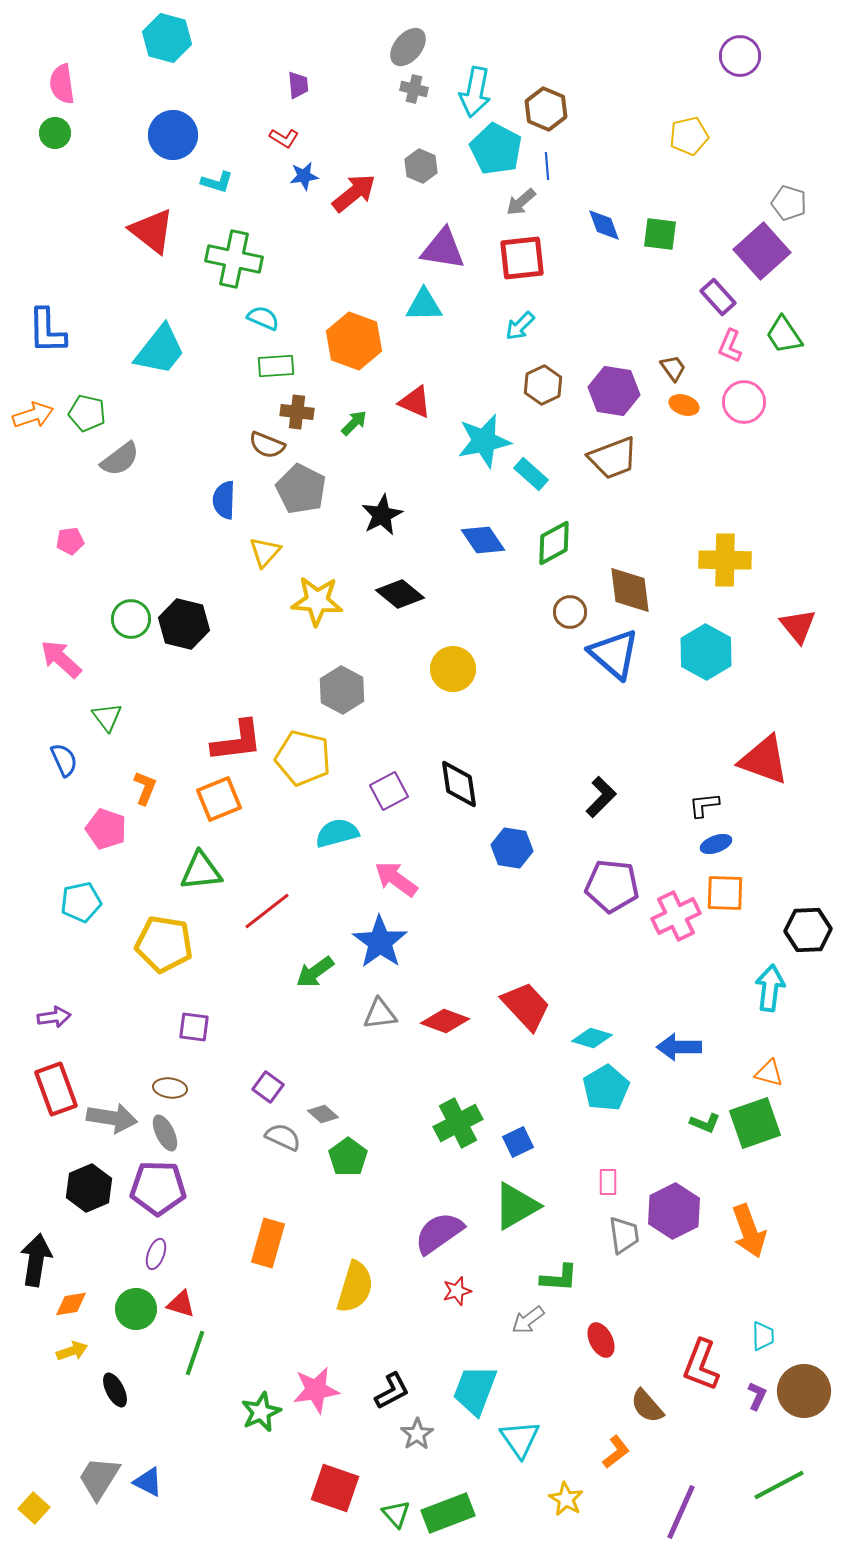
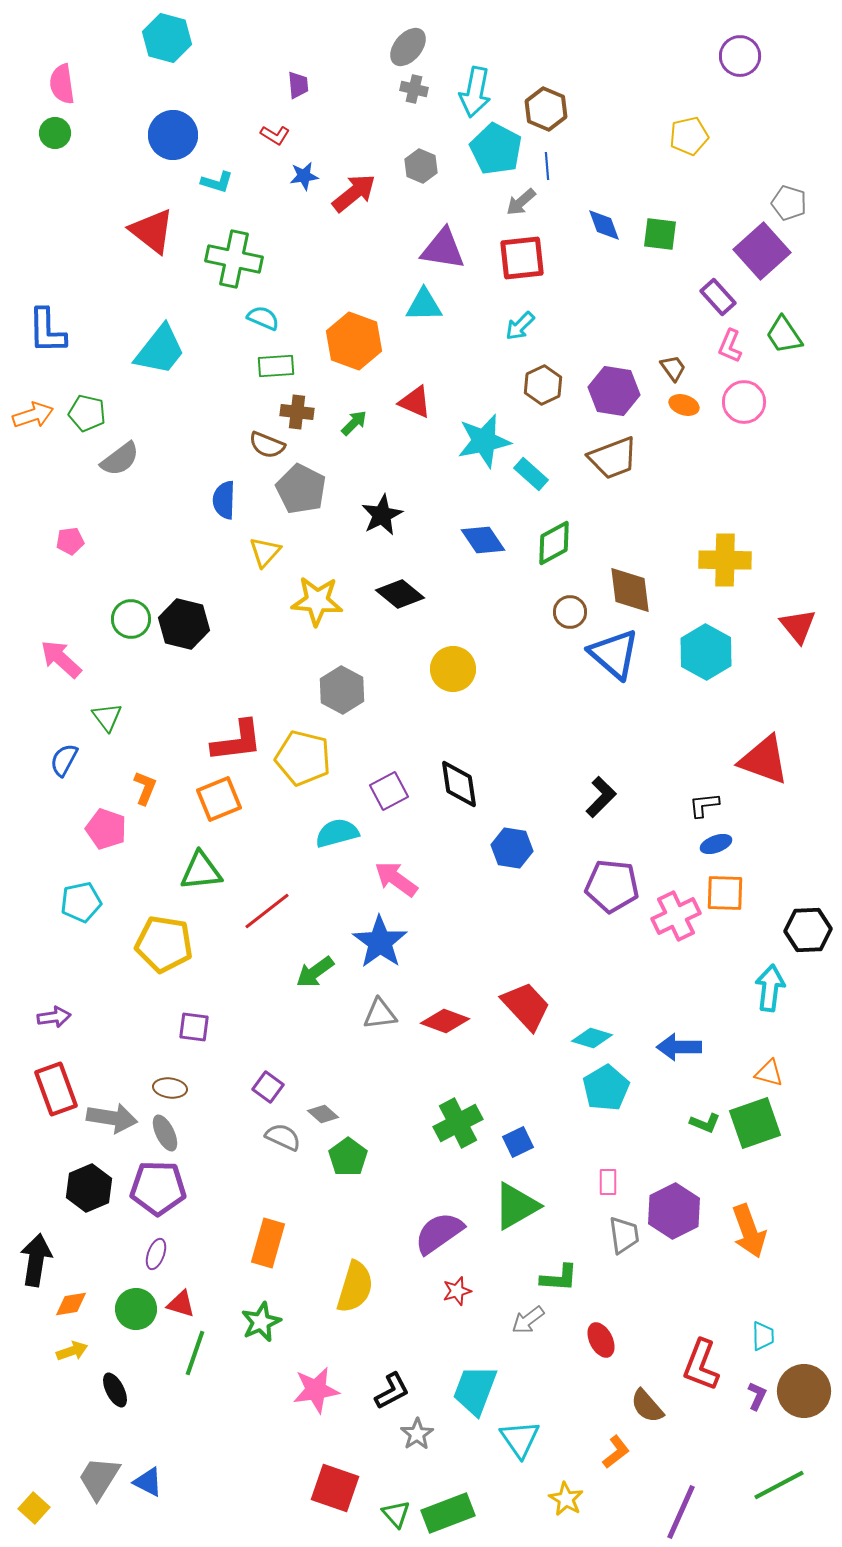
red L-shape at (284, 138): moved 9 px left, 3 px up
blue semicircle at (64, 760): rotated 128 degrees counterclockwise
green star at (261, 1412): moved 90 px up
